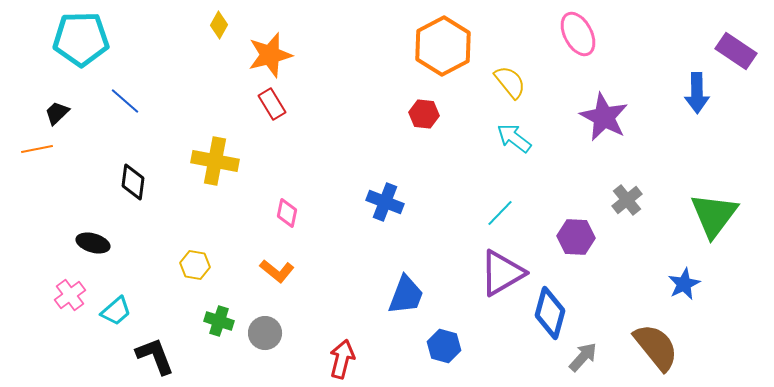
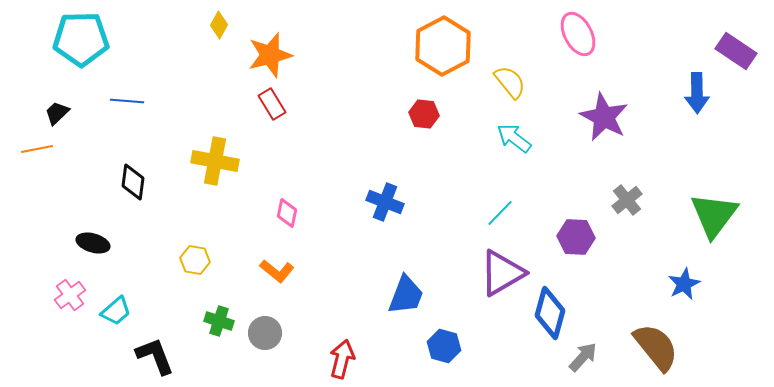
blue line: moved 2 px right; rotated 36 degrees counterclockwise
yellow hexagon: moved 5 px up
